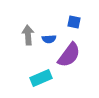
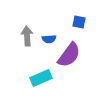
blue square: moved 5 px right
gray arrow: moved 1 px left, 1 px down
